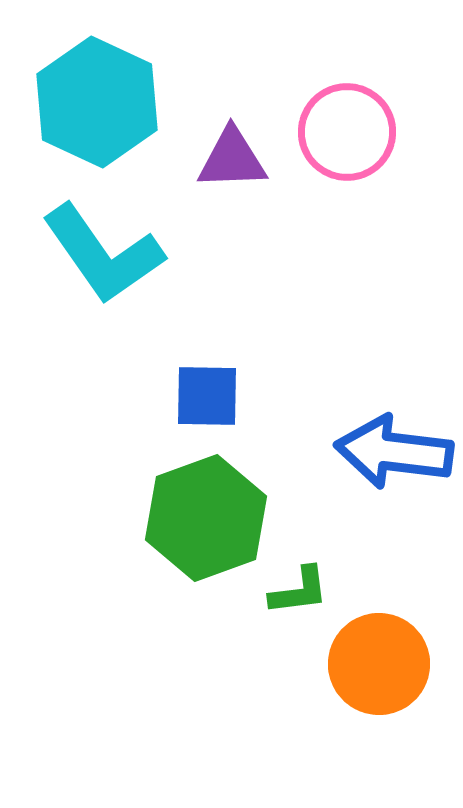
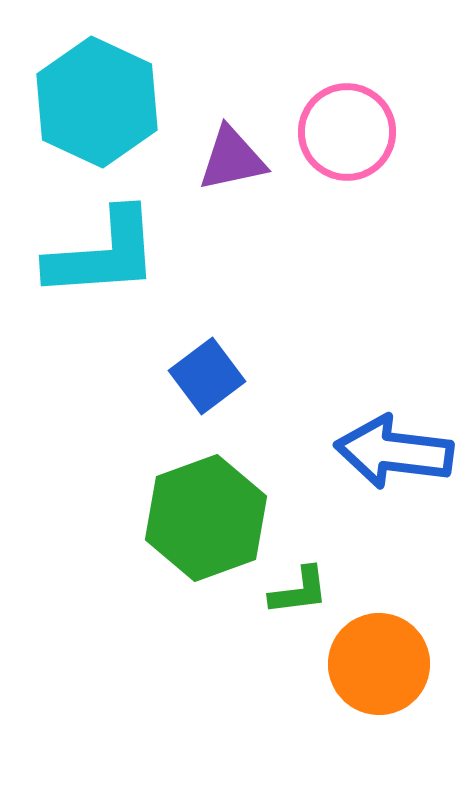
purple triangle: rotated 10 degrees counterclockwise
cyan L-shape: rotated 59 degrees counterclockwise
blue square: moved 20 px up; rotated 38 degrees counterclockwise
